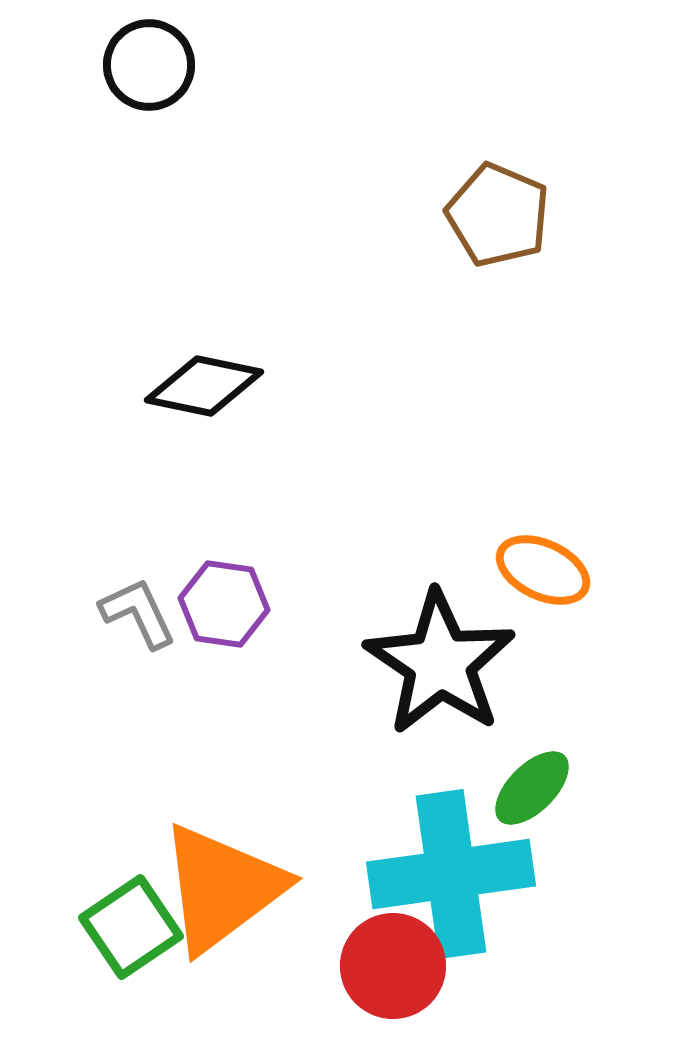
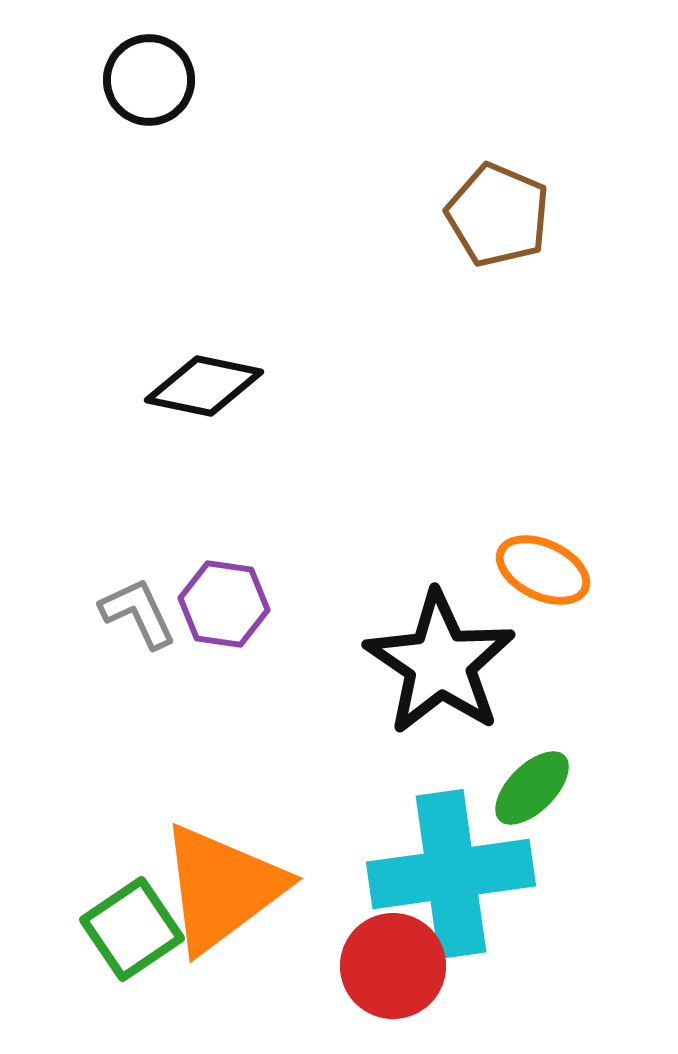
black circle: moved 15 px down
green square: moved 1 px right, 2 px down
